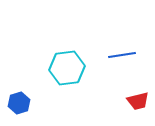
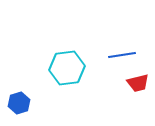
red trapezoid: moved 18 px up
